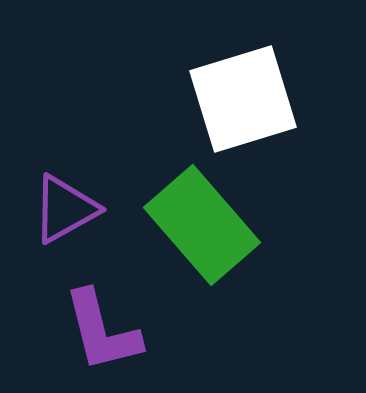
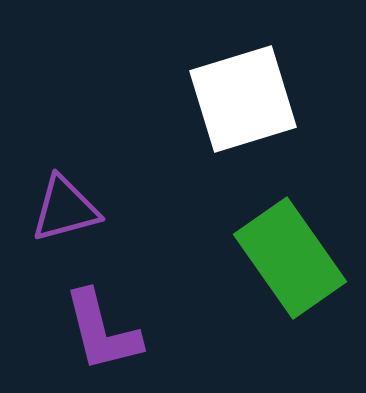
purple triangle: rotated 14 degrees clockwise
green rectangle: moved 88 px right, 33 px down; rotated 6 degrees clockwise
